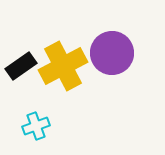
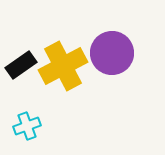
black rectangle: moved 1 px up
cyan cross: moved 9 px left
